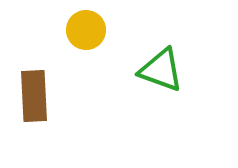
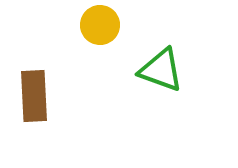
yellow circle: moved 14 px right, 5 px up
